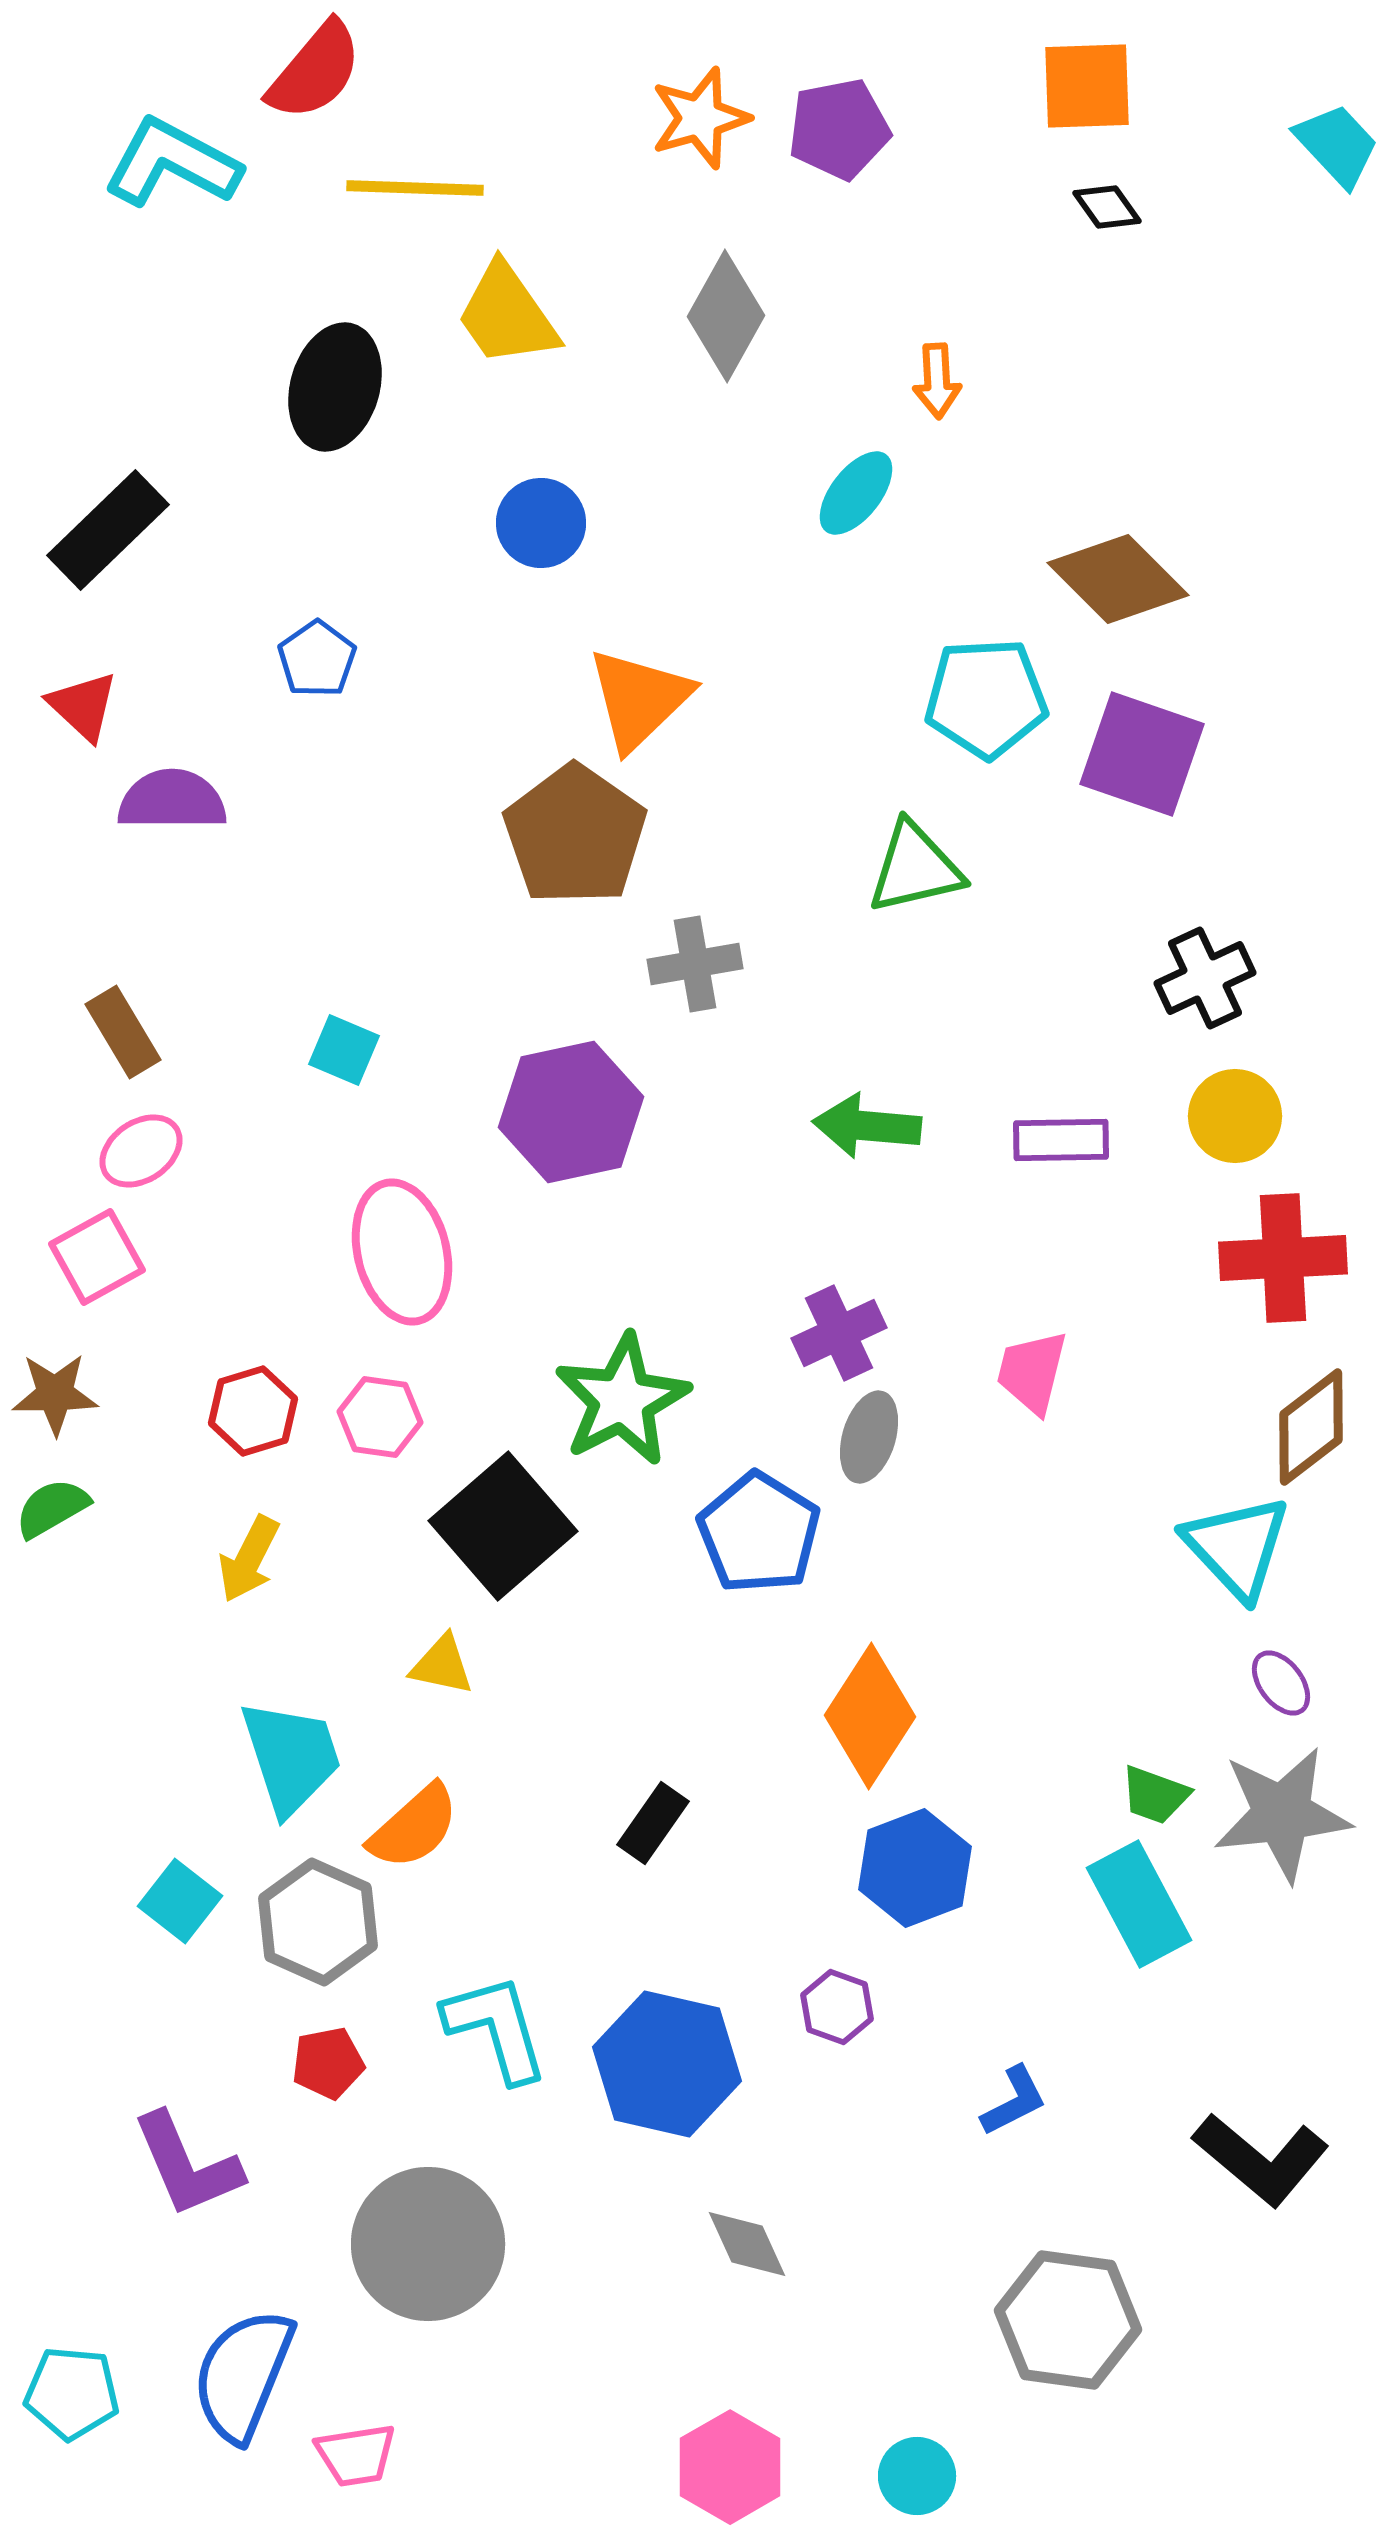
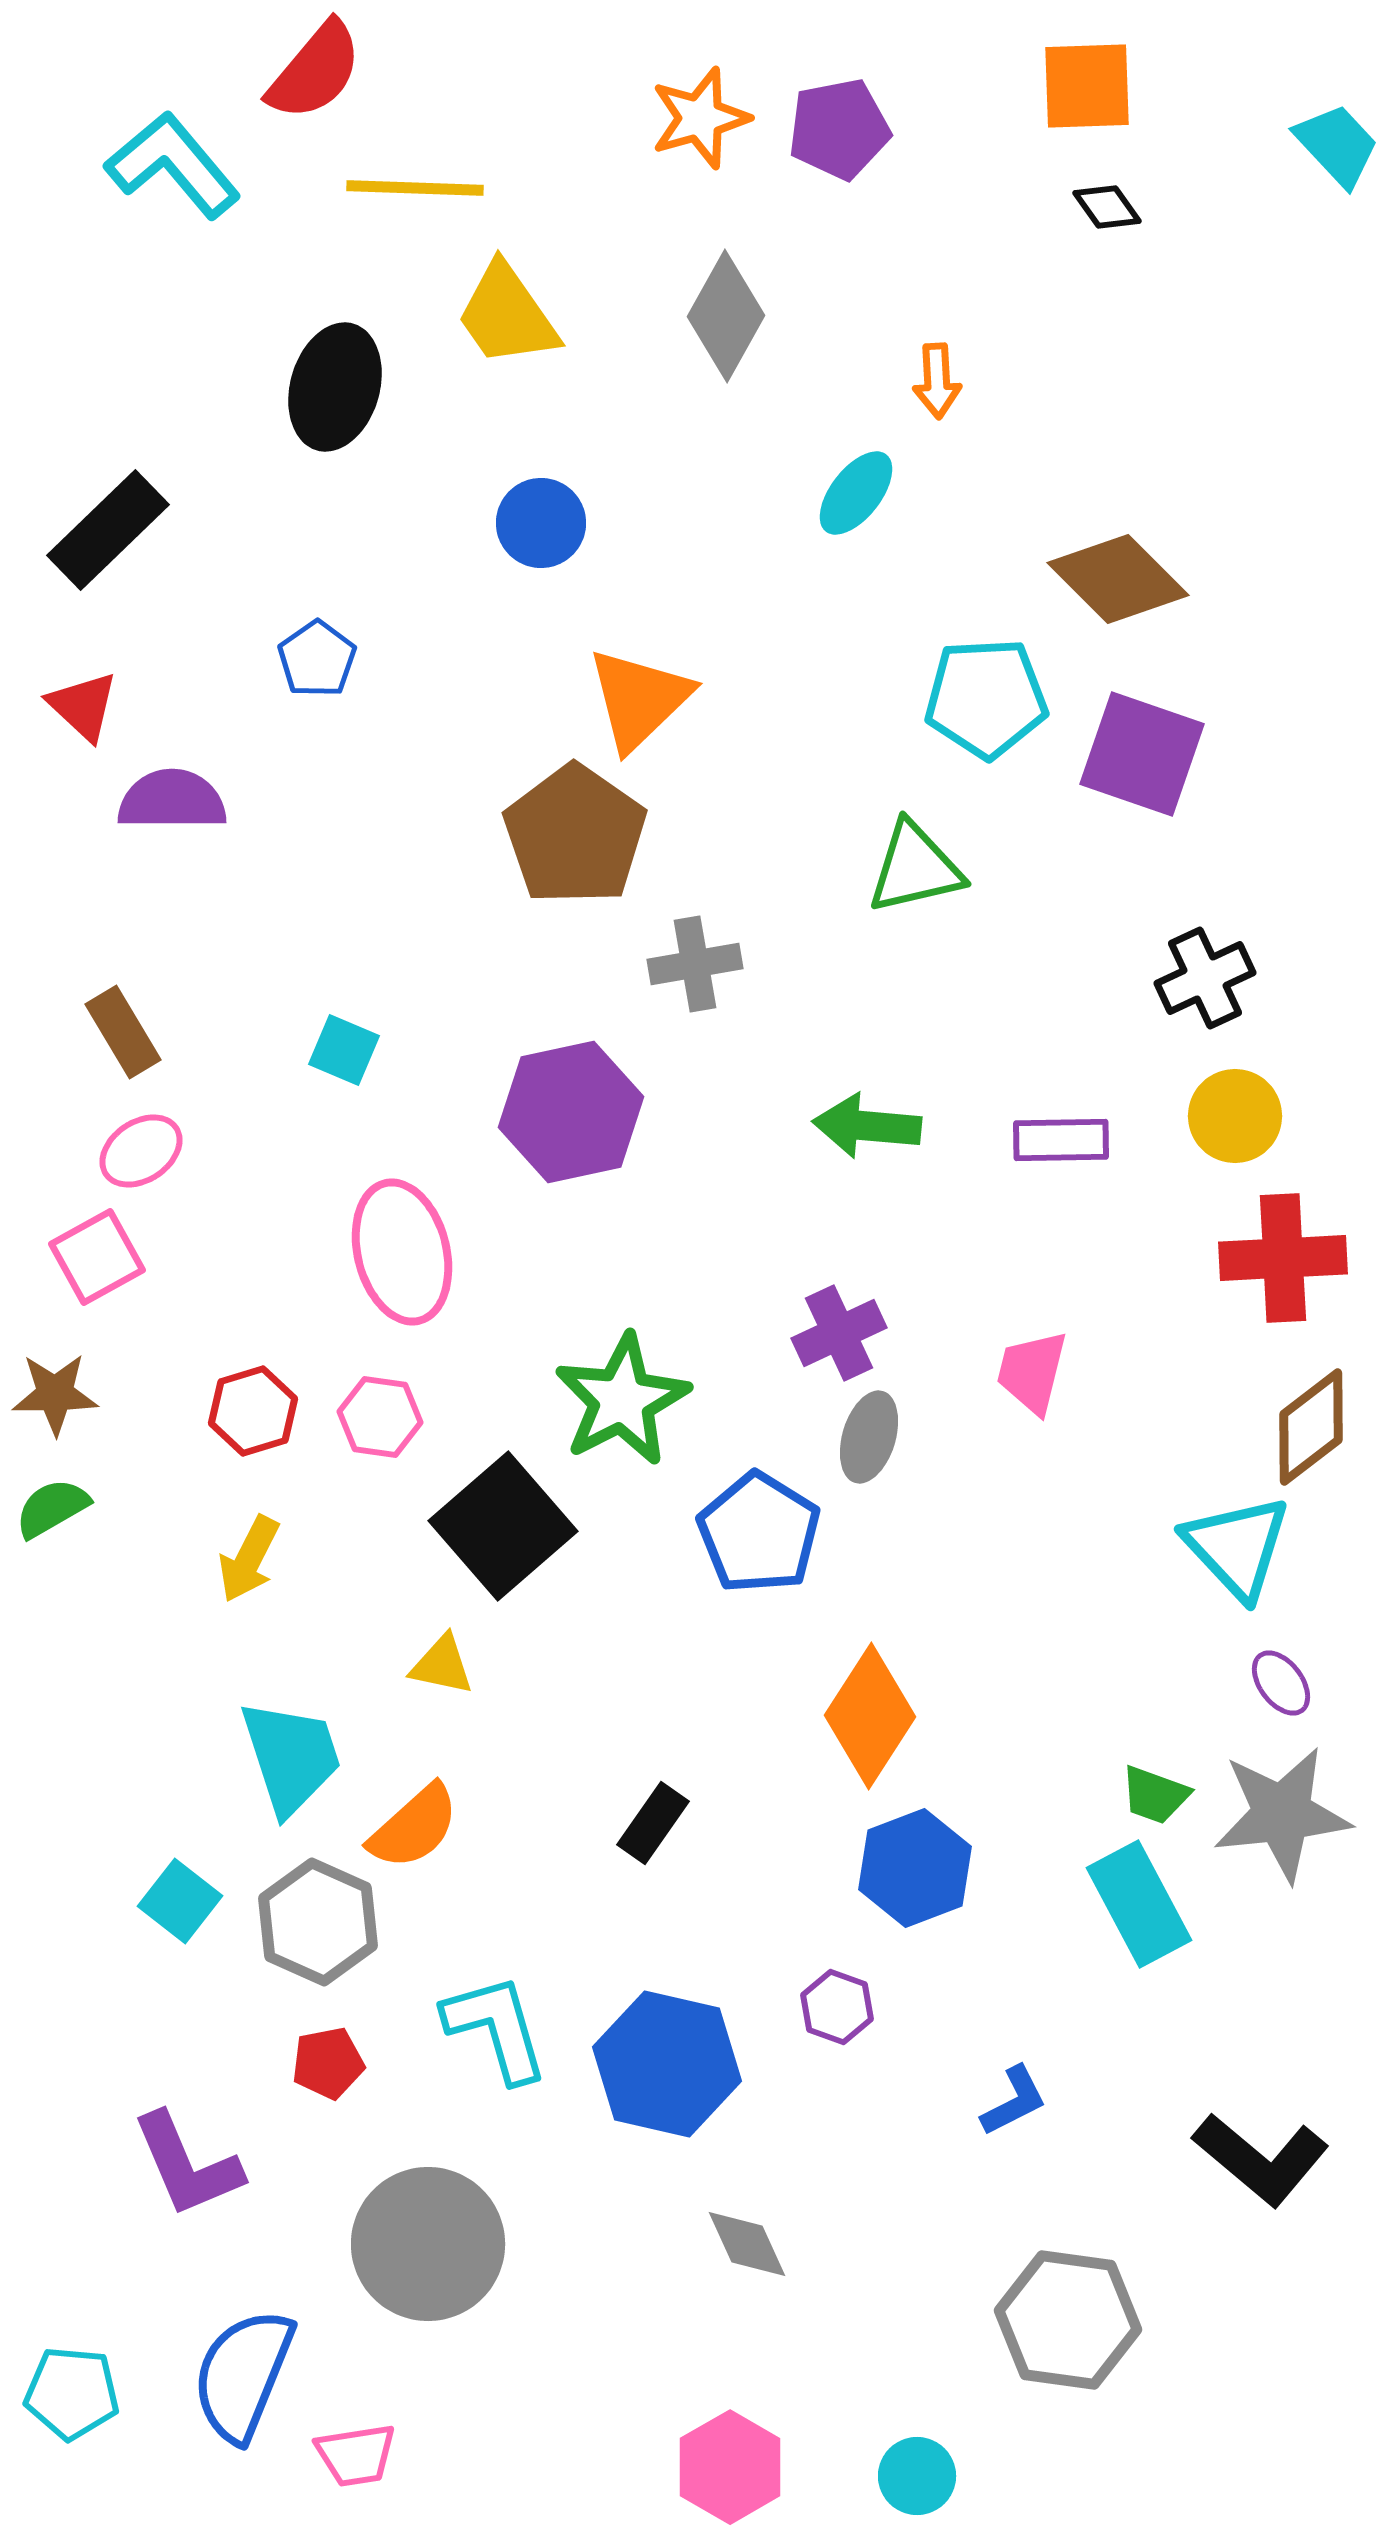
cyan L-shape at (172, 163): moved 1 px right, 2 px down; rotated 22 degrees clockwise
